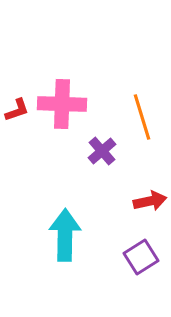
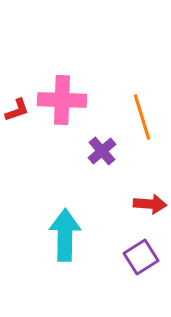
pink cross: moved 4 px up
red arrow: moved 3 px down; rotated 16 degrees clockwise
